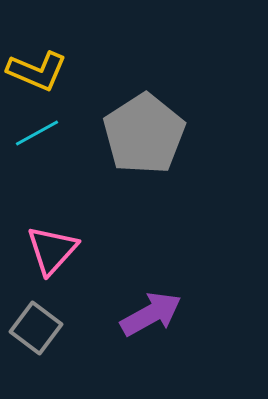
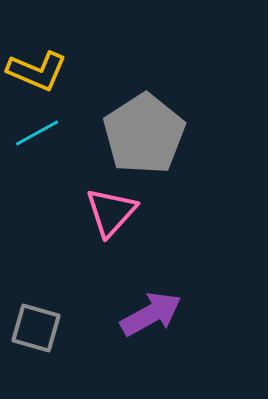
pink triangle: moved 59 px right, 38 px up
gray square: rotated 21 degrees counterclockwise
